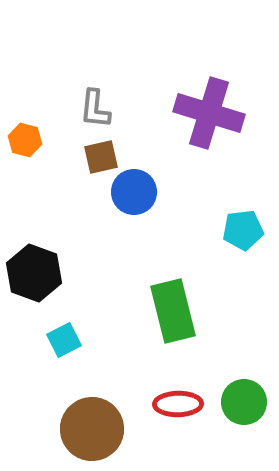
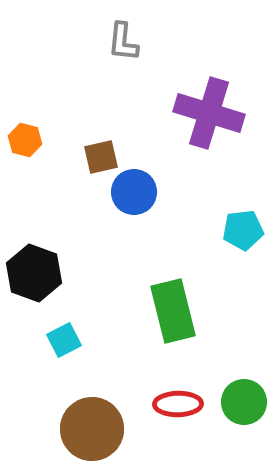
gray L-shape: moved 28 px right, 67 px up
